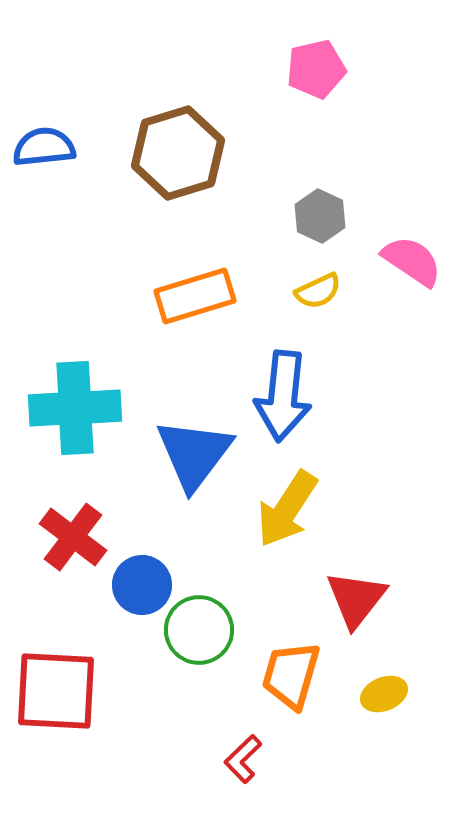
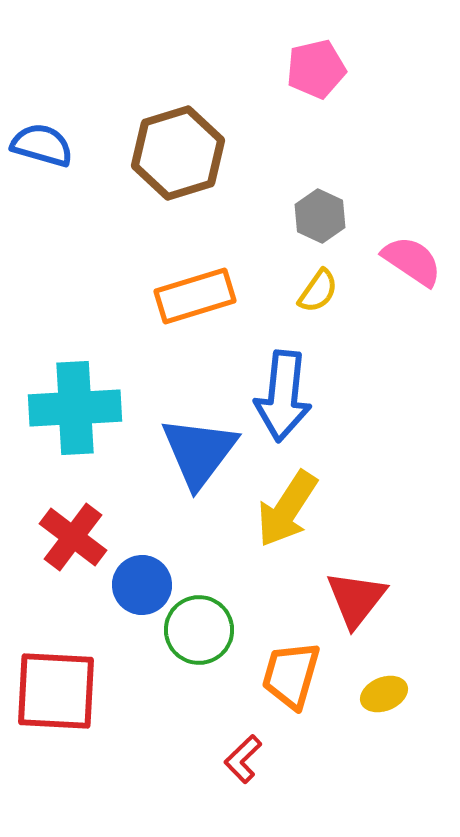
blue semicircle: moved 2 px left, 2 px up; rotated 22 degrees clockwise
yellow semicircle: rotated 30 degrees counterclockwise
blue triangle: moved 5 px right, 2 px up
